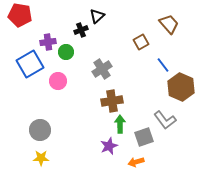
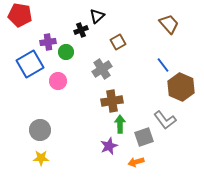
brown square: moved 23 px left
